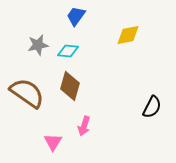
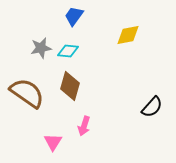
blue trapezoid: moved 2 px left
gray star: moved 3 px right, 3 px down
black semicircle: rotated 15 degrees clockwise
